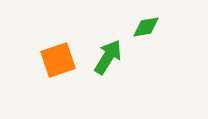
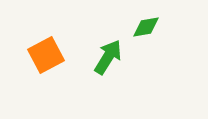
orange square: moved 12 px left, 5 px up; rotated 9 degrees counterclockwise
